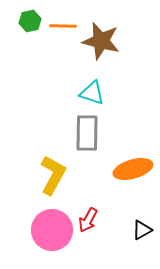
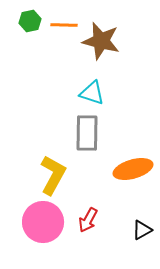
orange line: moved 1 px right, 1 px up
pink circle: moved 9 px left, 8 px up
